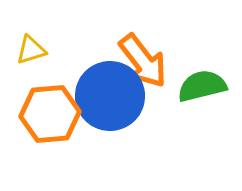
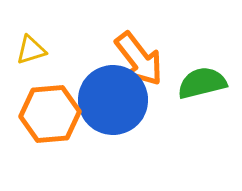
orange arrow: moved 4 px left, 2 px up
green semicircle: moved 3 px up
blue circle: moved 3 px right, 4 px down
